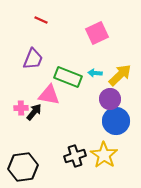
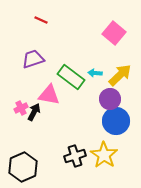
pink square: moved 17 px right; rotated 25 degrees counterclockwise
purple trapezoid: rotated 130 degrees counterclockwise
green rectangle: moved 3 px right; rotated 16 degrees clockwise
pink cross: rotated 24 degrees counterclockwise
black arrow: rotated 12 degrees counterclockwise
black hexagon: rotated 16 degrees counterclockwise
